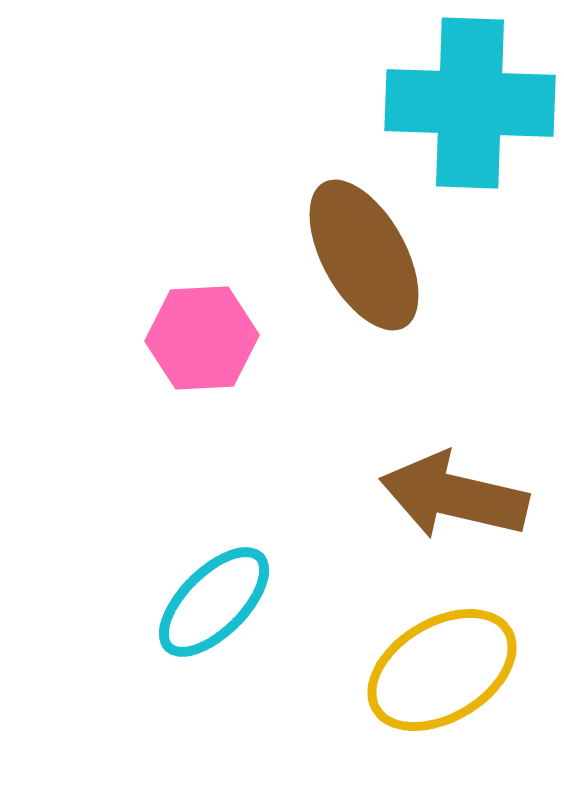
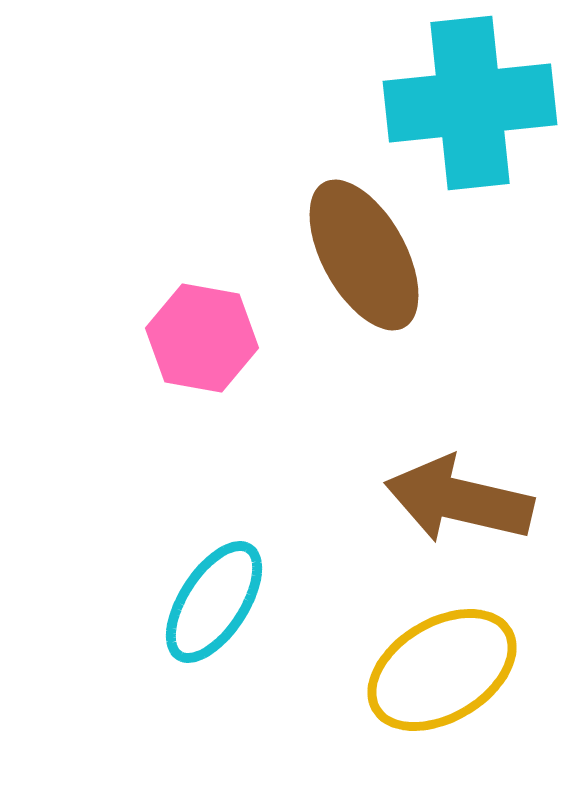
cyan cross: rotated 8 degrees counterclockwise
pink hexagon: rotated 13 degrees clockwise
brown arrow: moved 5 px right, 4 px down
cyan ellipse: rotated 12 degrees counterclockwise
